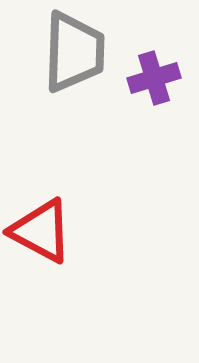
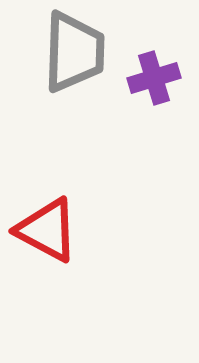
red triangle: moved 6 px right, 1 px up
